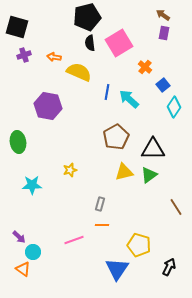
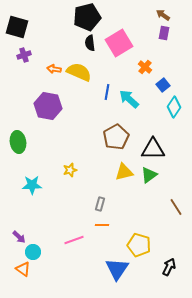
orange arrow: moved 12 px down
